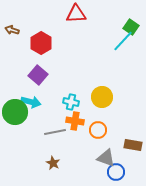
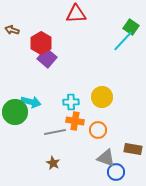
purple square: moved 9 px right, 17 px up
cyan cross: rotated 14 degrees counterclockwise
brown rectangle: moved 4 px down
